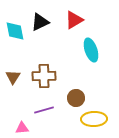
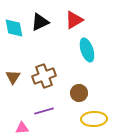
cyan diamond: moved 1 px left, 3 px up
cyan ellipse: moved 4 px left
brown cross: rotated 20 degrees counterclockwise
brown circle: moved 3 px right, 5 px up
purple line: moved 1 px down
